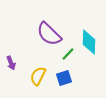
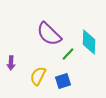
purple arrow: rotated 24 degrees clockwise
blue square: moved 1 px left, 3 px down
